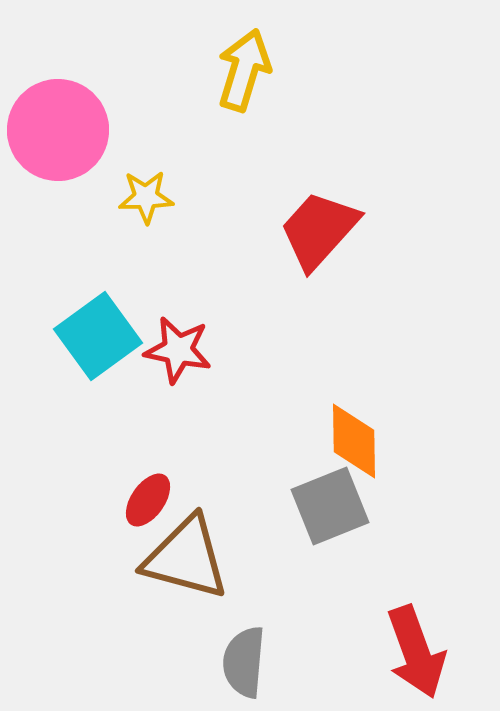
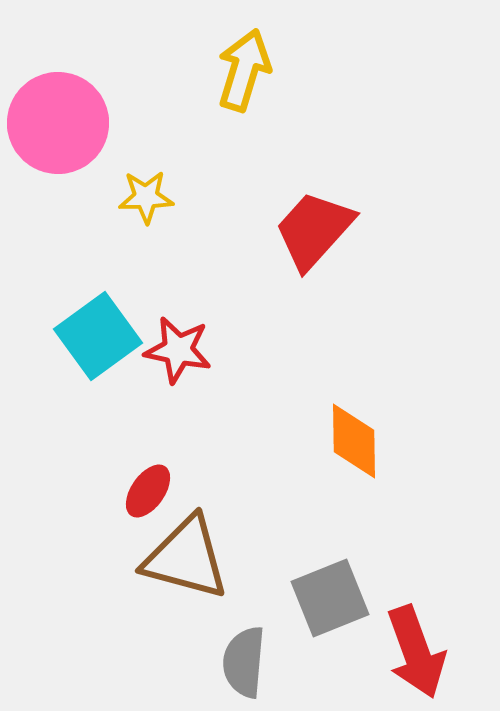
pink circle: moved 7 px up
red trapezoid: moved 5 px left
red ellipse: moved 9 px up
gray square: moved 92 px down
